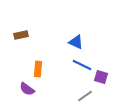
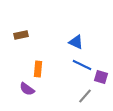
gray line: rotated 14 degrees counterclockwise
